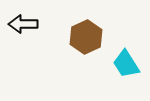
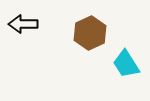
brown hexagon: moved 4 px right, 4 px up
